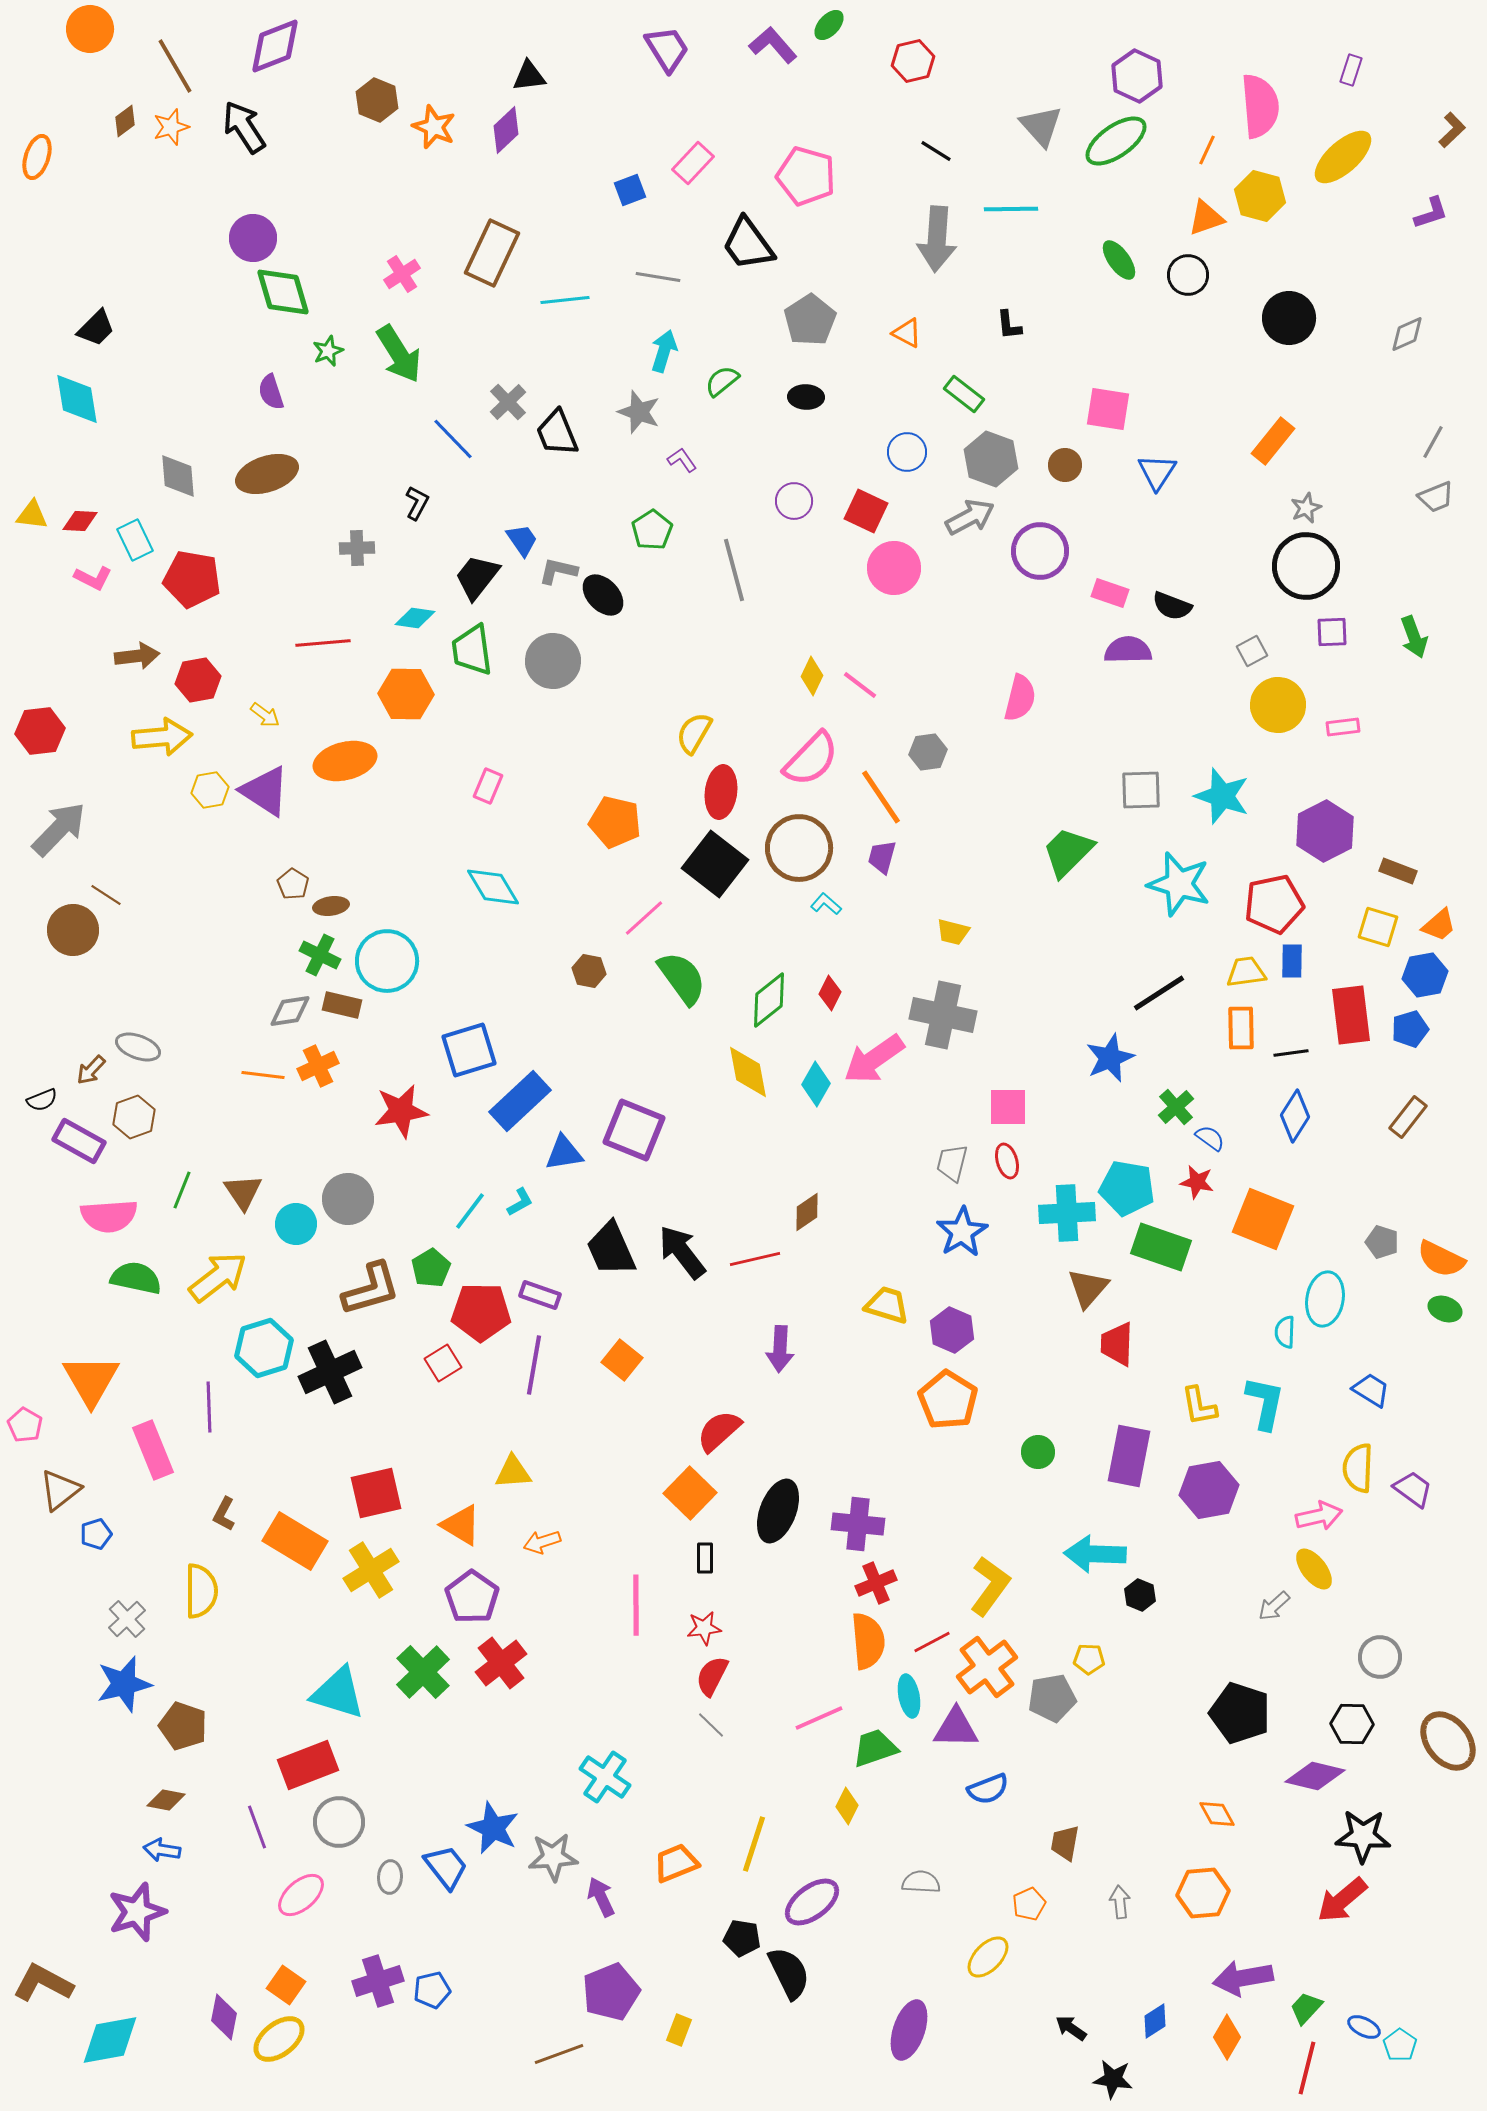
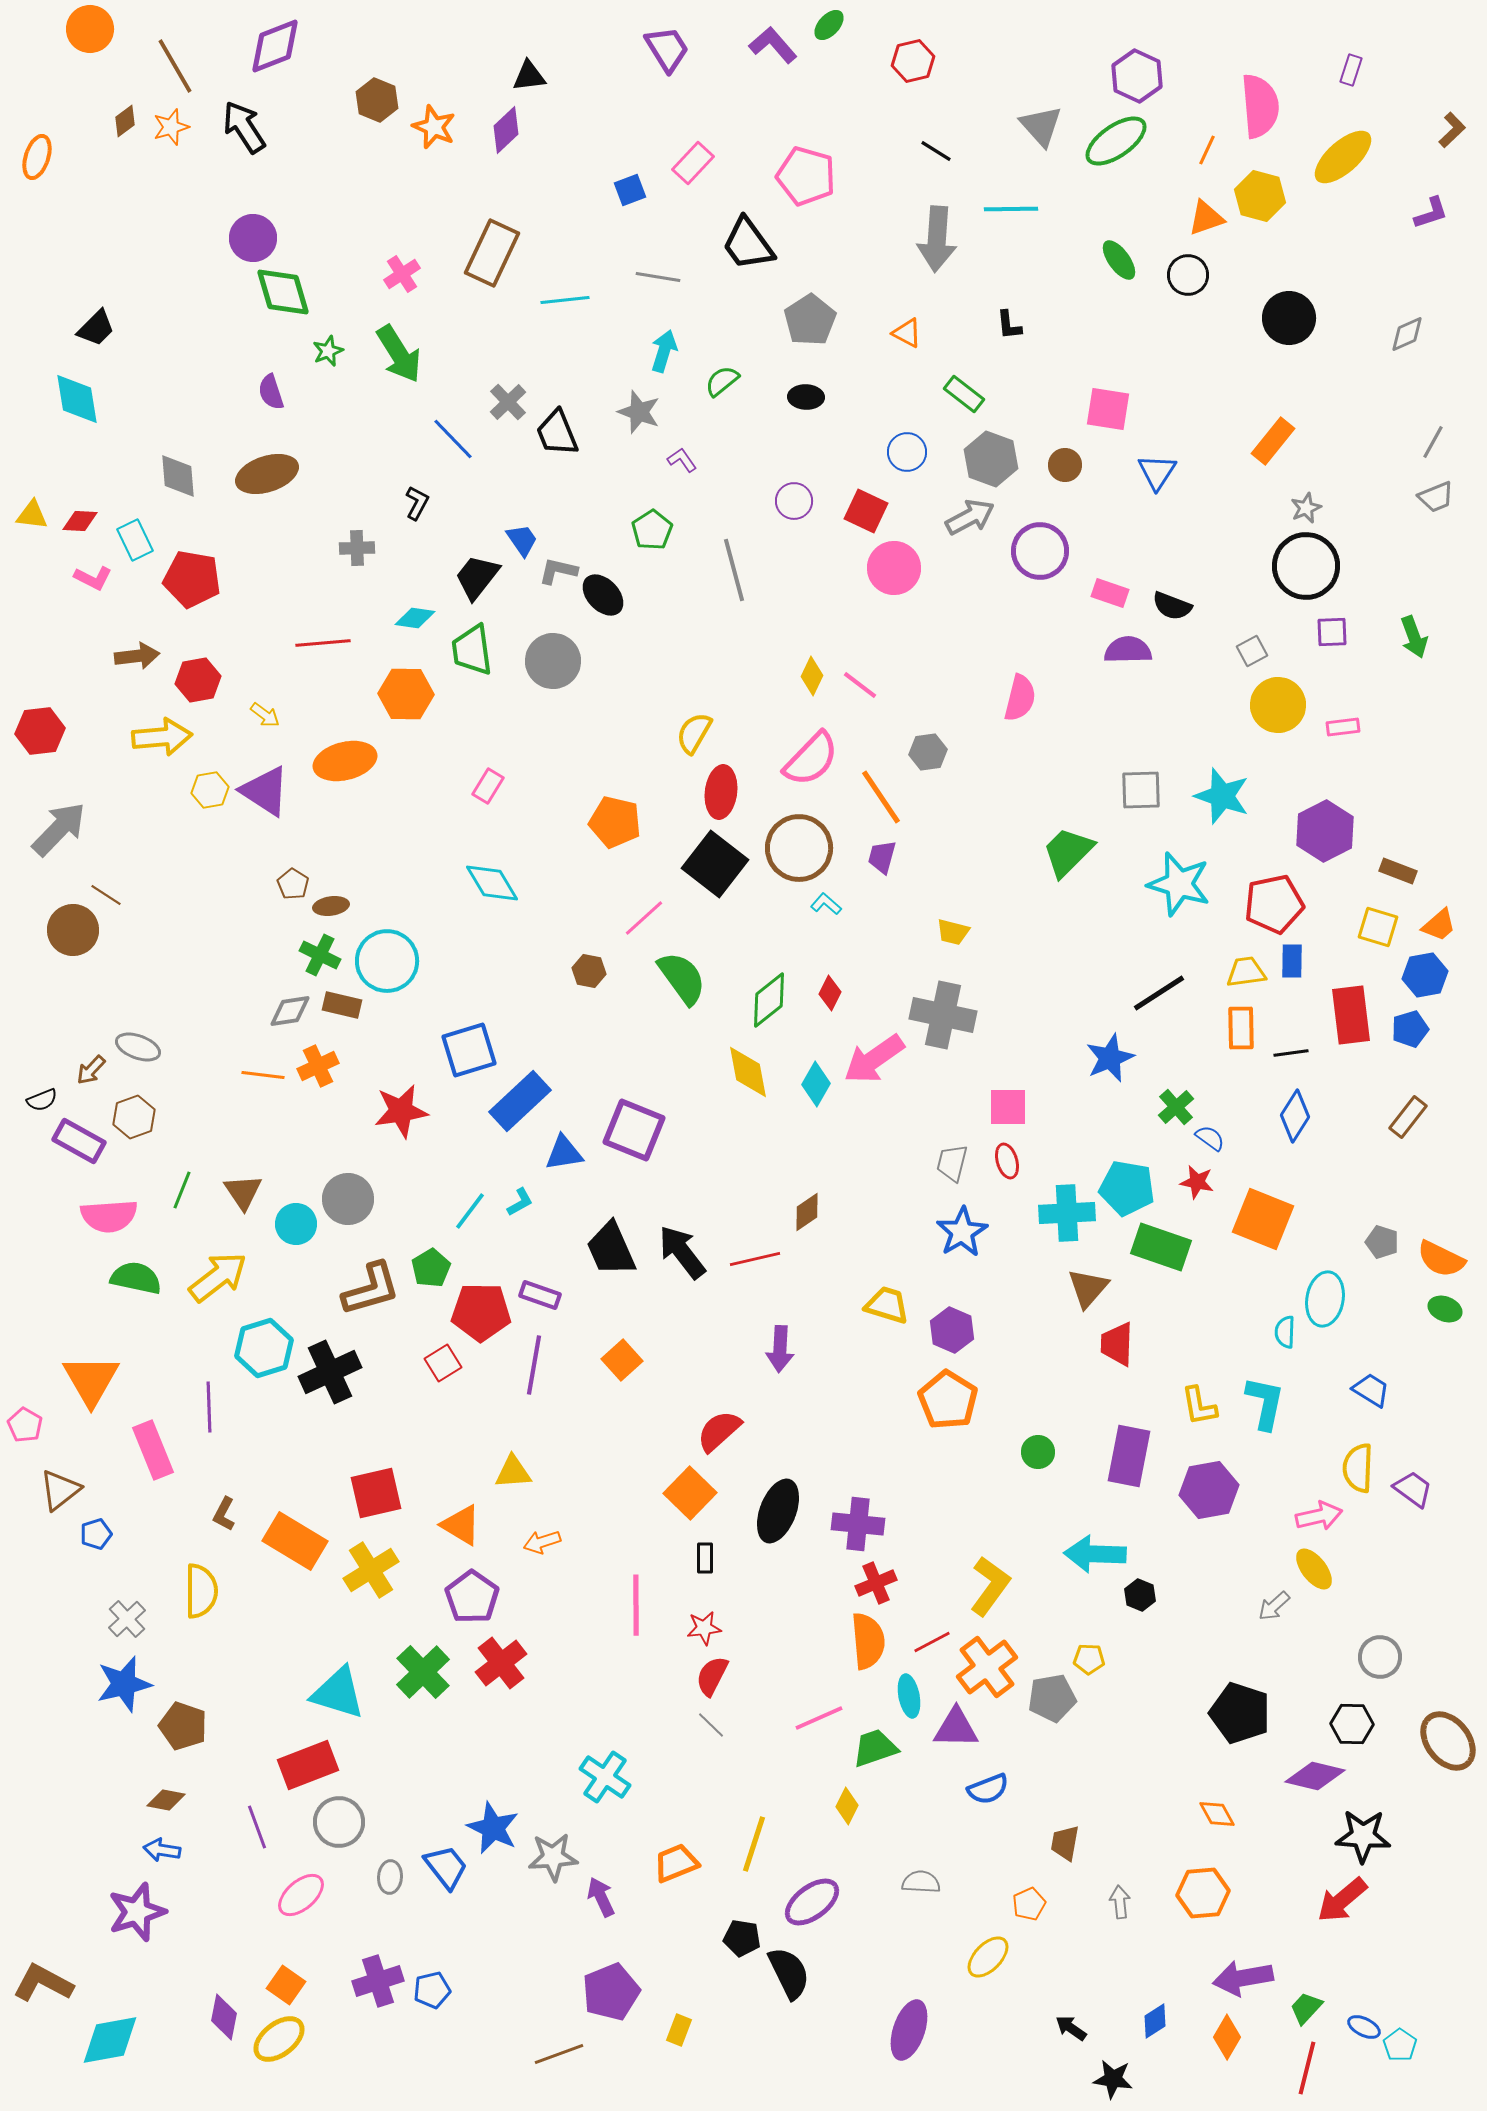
pink rectangle at (488, 786): rotated 8 degrees clockwise
cyan diamond at (493, 887): moved 1 px left, 4 px up
orange square at (622, 1360): rotated 9 degrees clockwise
